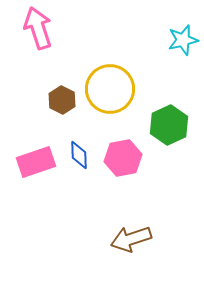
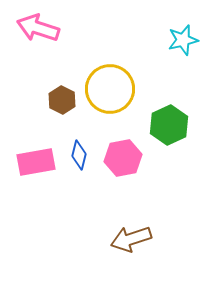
pink arrow: rotated 54 degrees counterclockwise
blue diamond: rotated 16 degrees clockwise
pink rectangle: rotated 9 degrees clockwise
